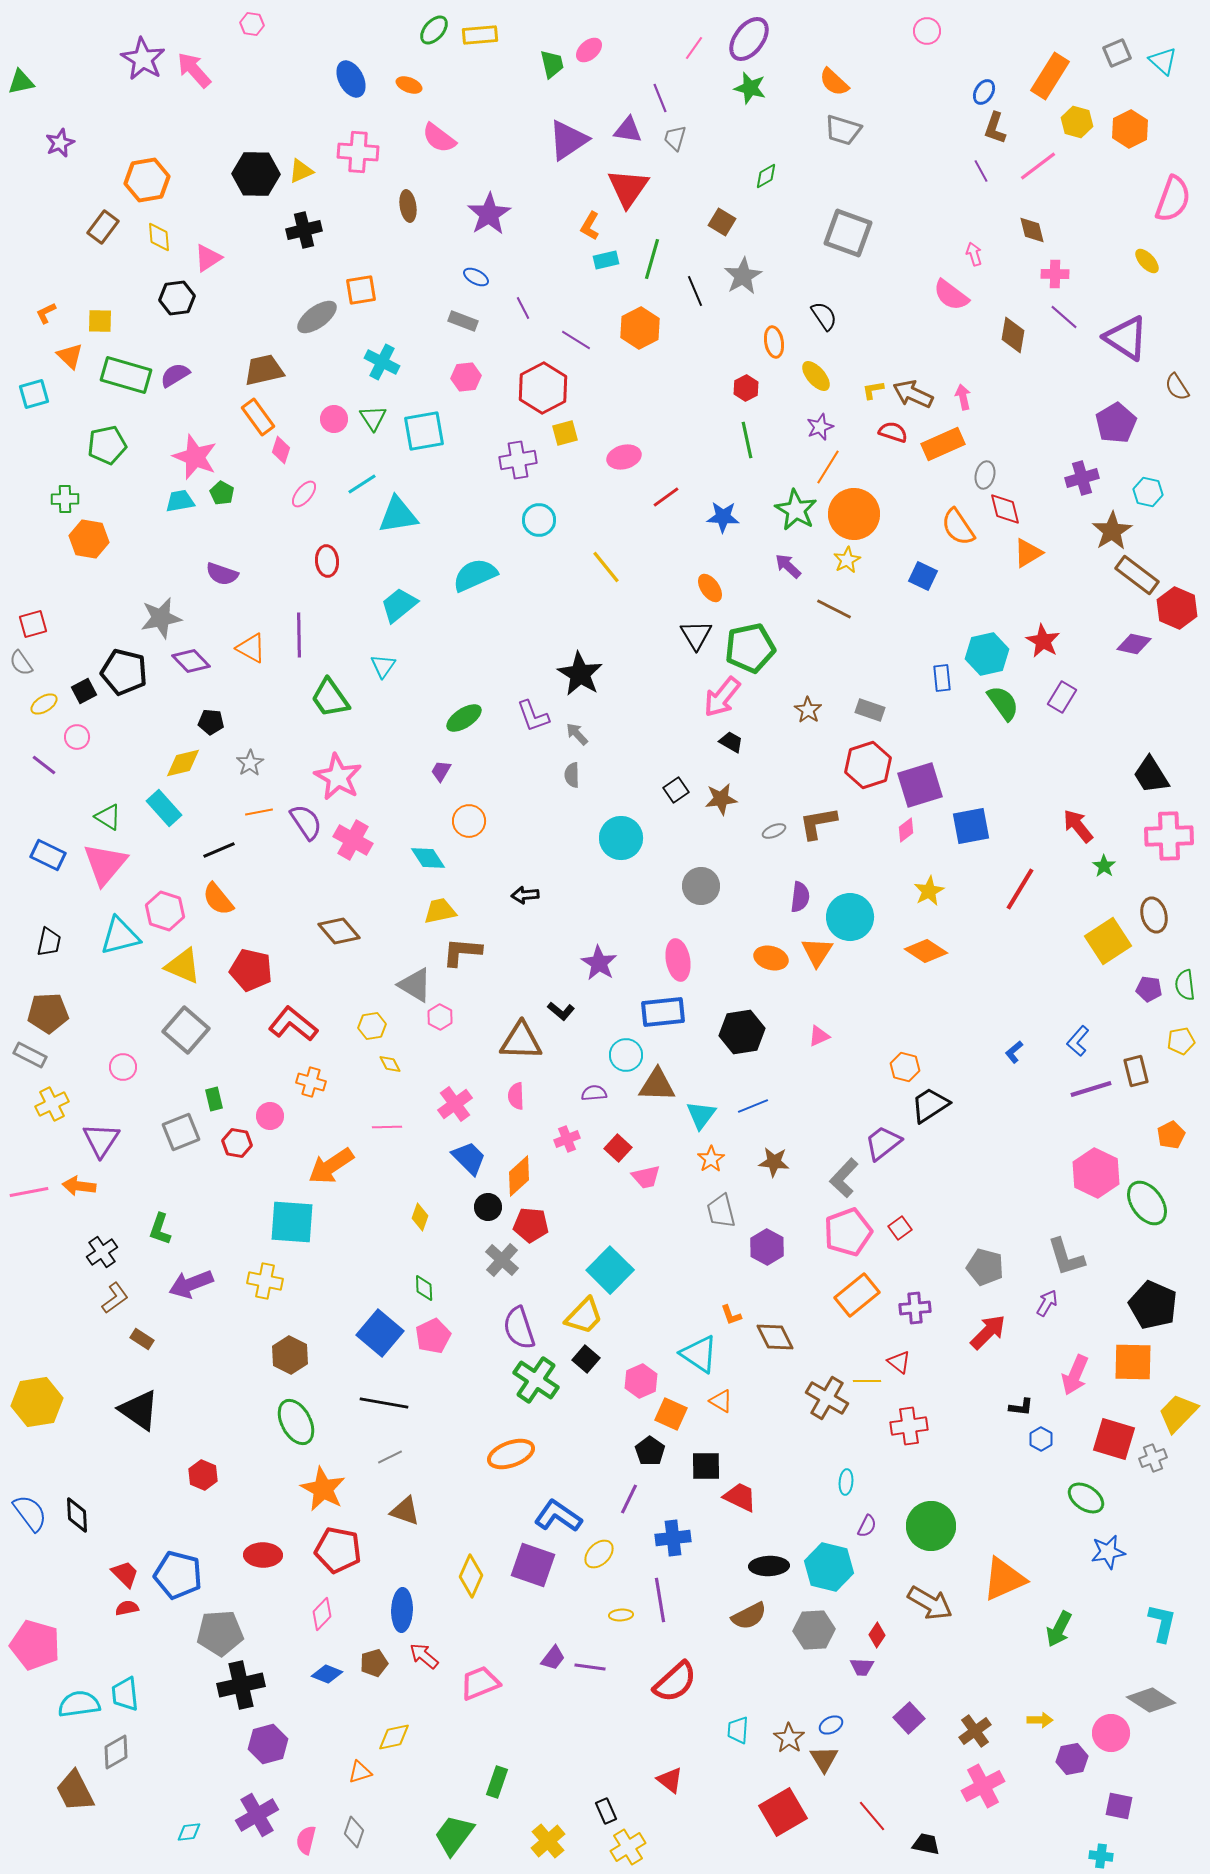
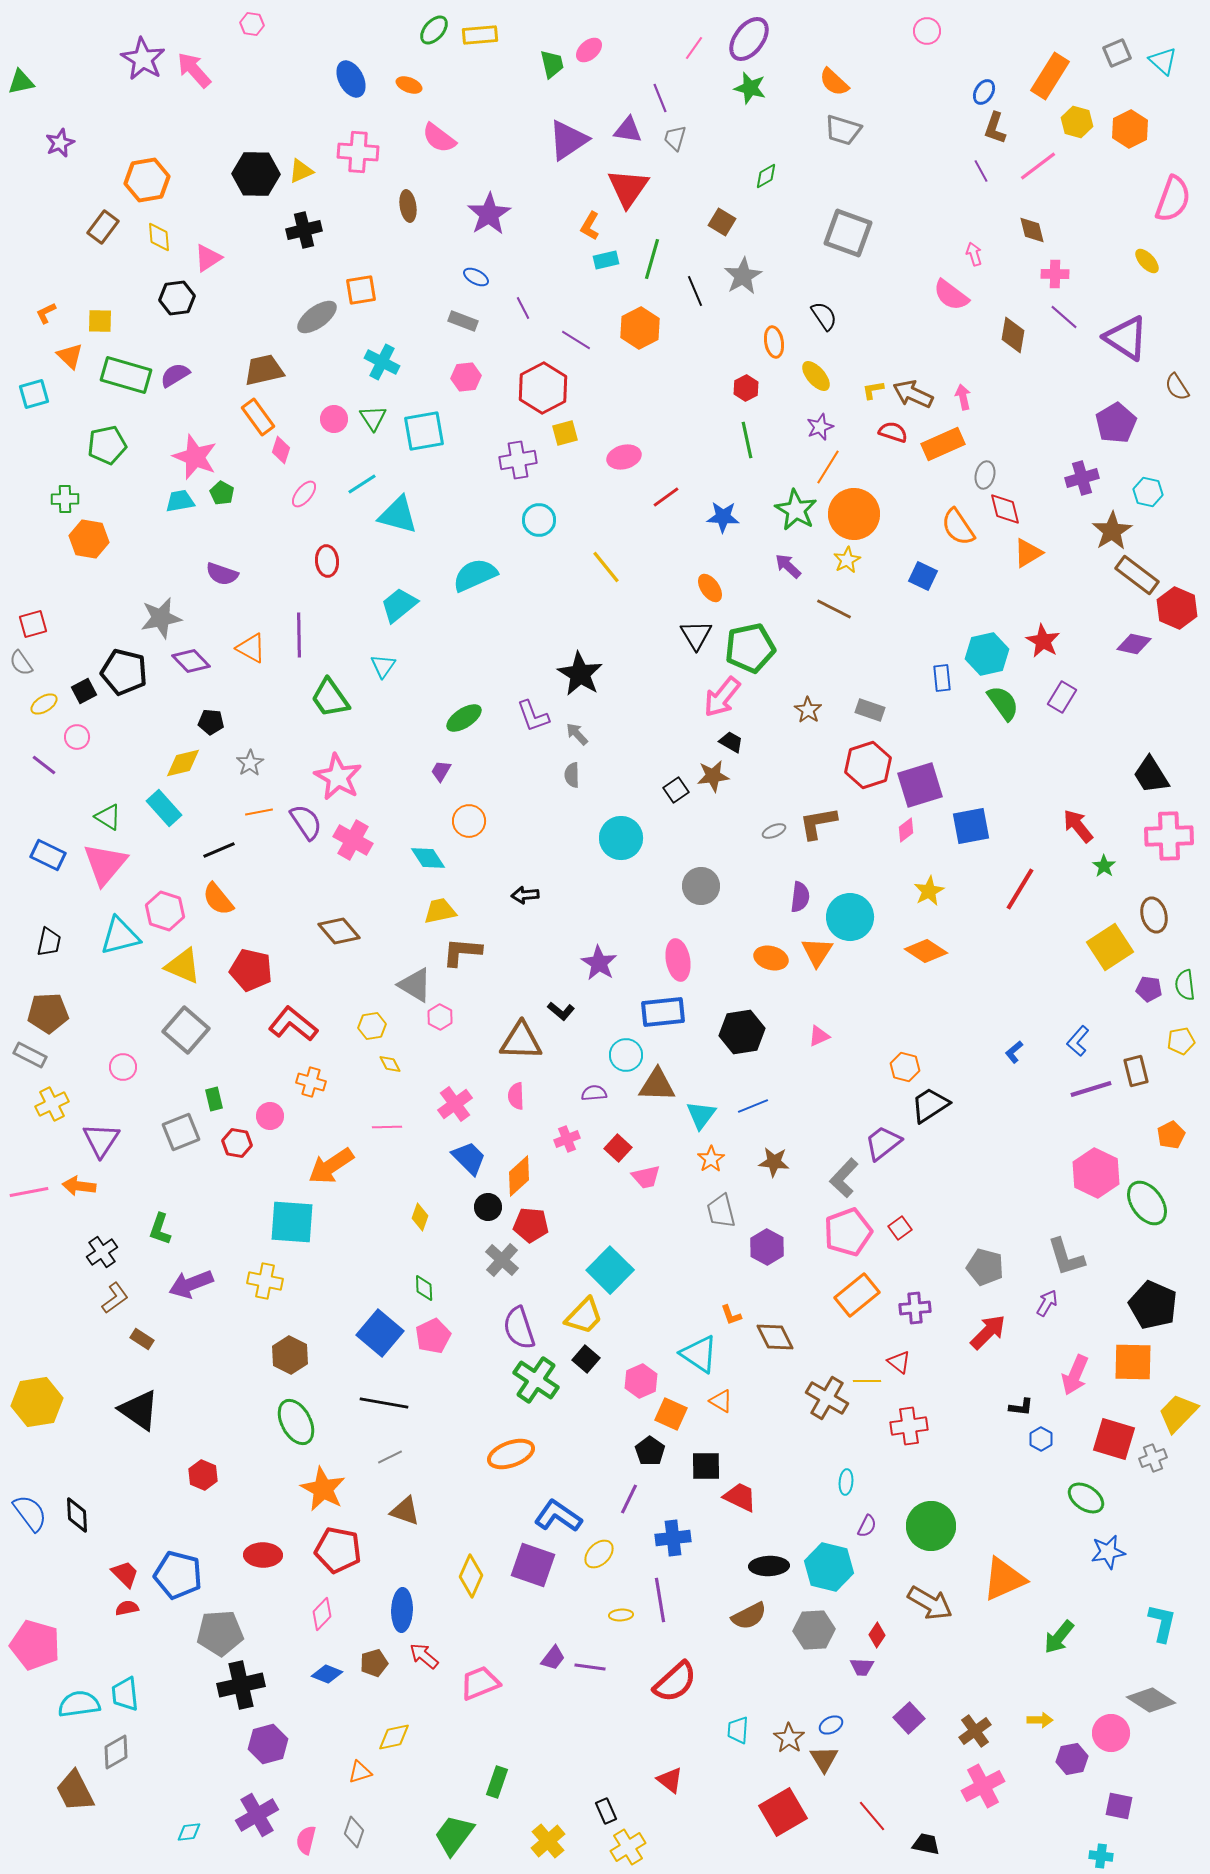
cyan triangle at (398, 515): rotated 24 degrees clockwise
brown star at (721, 799): moved 8 px left, 23 px up
yellow square at (1108, 941): moved 2 px right, 6 px down
green arrow at (1059, 1629): moved 8 px down; rotated 12 degrees clockwise
